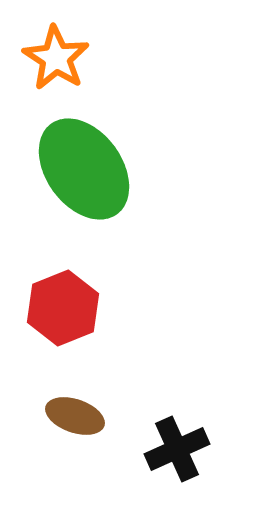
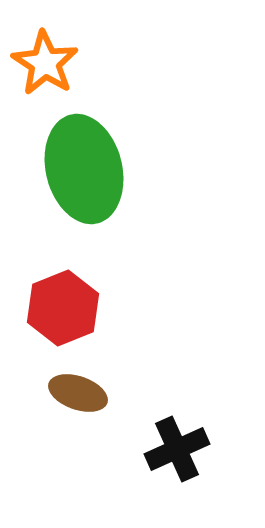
orange star: moved 11 px left, 5 px down
green ellipse: rotated 22 degrees clockwise
brown ellipse: moved 3 px right, 23 px up
